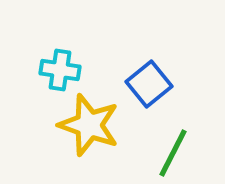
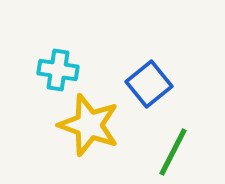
cyan cross: moved 2 px left
green line: moved 1 px up
